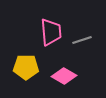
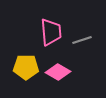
pink diamond: moved 6 px left, 4 px up
